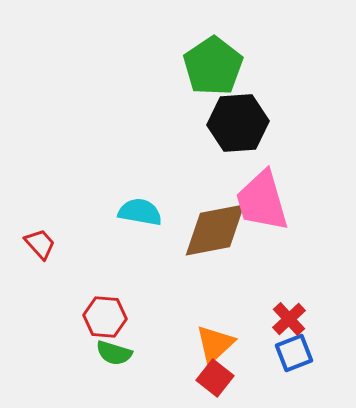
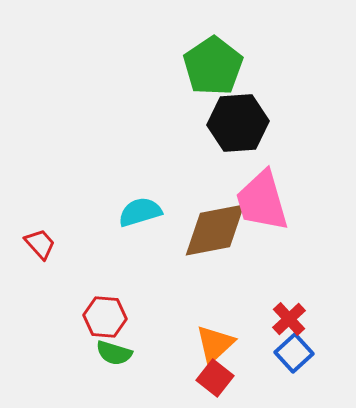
cyan semicircle: rotated 27 degrees counterclockwise
blue square: rotated 21 degrees counterclockwise
